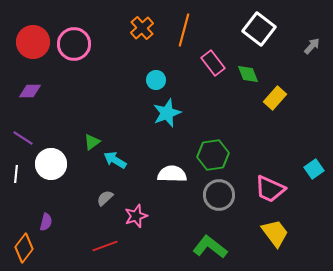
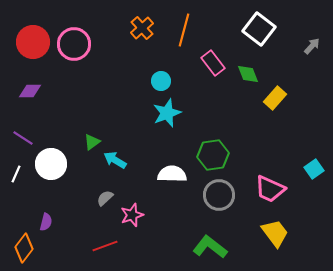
cyan circle: moved 5 px right, 1 px down
white line: rotated 18 degrees clockwise
pink star: moved 4 px left, 1 px up
